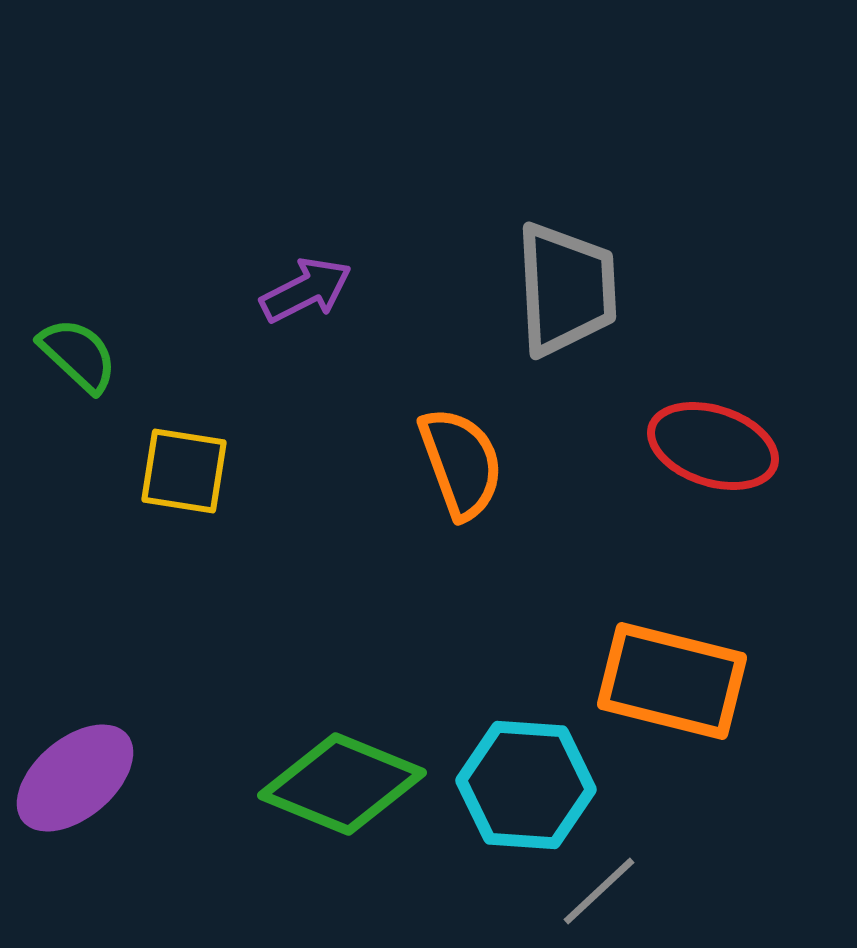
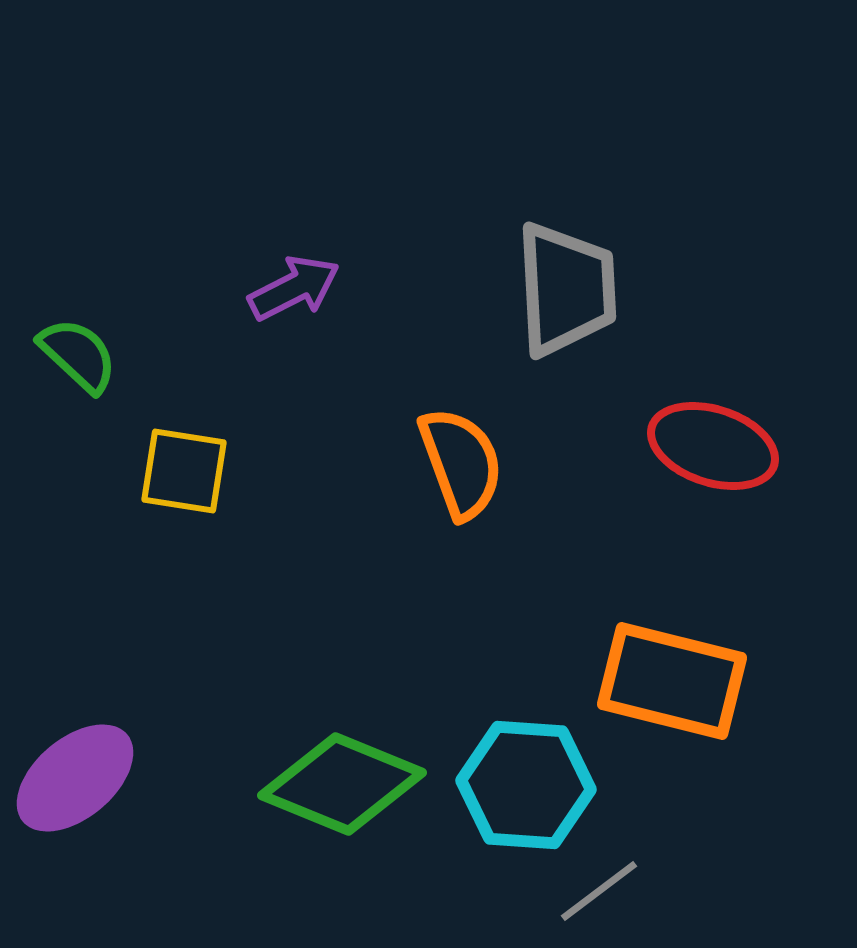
purple arrow: moved 12 px left, 2 px up
gray line: rotated 6 degrees clockwise
